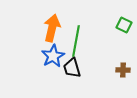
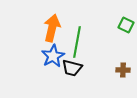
green square: moved 2 px right
green line: moved 1 px right, 1 px down
black trapezoid: rotated 60 degrees counterclockwise
